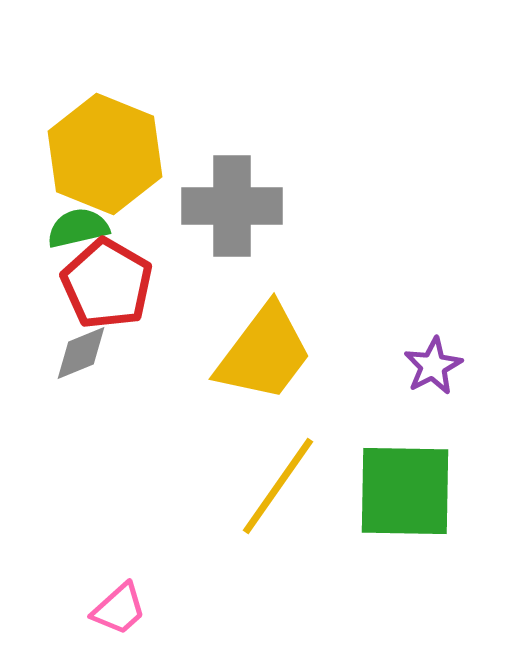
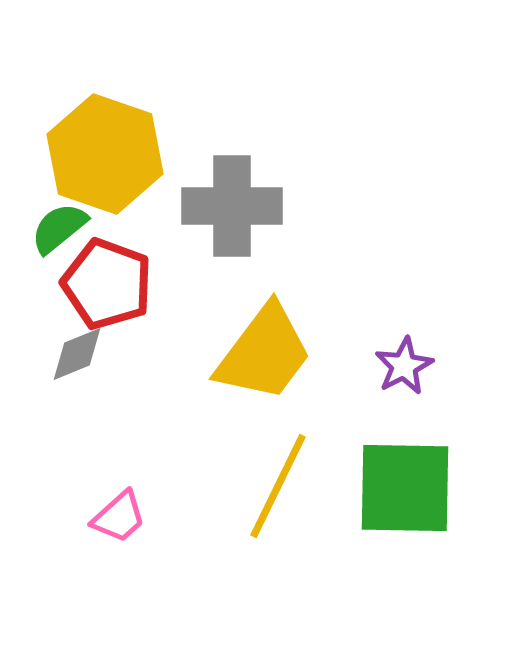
yellow hexagon: rotated 3 degrees counterclockwise
green semicircle: moved 19 px left; rotated 26 degrees counterclockwise
red pentagon: rotated 10 degrees counterclockwise
gray diamond: moved 4 px left, 1 px down
purple star: moved 29 px left
yellow line: rotated 9 degrees counterclockwise
green square: moved 3 px up
pink trapezoid: moved 92 px up
